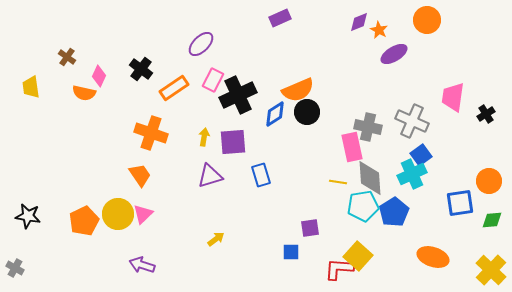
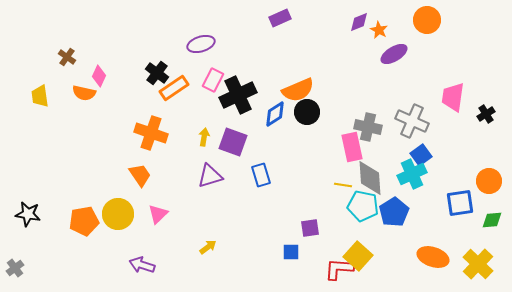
purple ellipse at (201, 44): rotated 28 degrees clockwise
black cross at (141, 69): moved 16 px right, 4 px down
yellow trapezoid at (31, 87): moved 9 px right, 9 px down
purple square at (233, 142): rotated 24 degrees clockwise
yellow line at (338, 182): moved 5 px right, 3 px down
cyan pentagon at (363, 206): rotated 20 degrees clockwise
pink triangle at (143, 214): moved 15 px right
black star at (28, 216): moved 2 px up
orange pentagon at (84, 221): rotated 16 degrees clockwise
yellow arrow at (216, 239): moved 8 px left, 8 px down
gray cross at (15, 268): rotated 24 degrees clockwise
yellow cross at (491, 270): moved 13 px left, 6 px up
